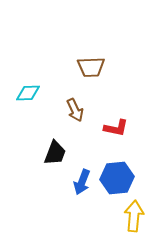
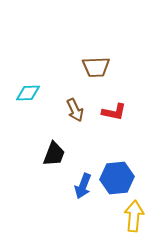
brown trapezoid: moved 5 px right
red L-shape: moved 2 px left, 16 px up
black trapezoid: moved 1 px left, 1 px down
blue arrow: moved 1 px right, 4 px down
